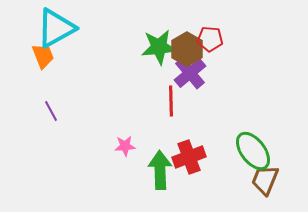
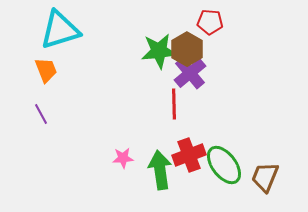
cyan triangle: moved 4 px right, 2 px down; rotated 12 degrees clockwise
red pentagon: moved 17 px up
green star: moved 4 px down
orange trapezoid: moved 3 px right, 14 px down
red line: moved 3 px right, 3 px down
purple line: moved 10 px left, 3 px down
pink star: moved 2 px left, 12 px down
green ellipse: moved 29 px left, 14 px down
red cross: moved 2 px up
green arrow: rotated 6 degrees counterclockwise
brown trapezoid: moved 3 px up
